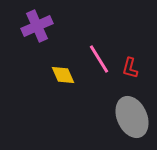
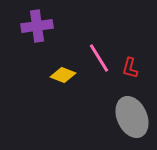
purple cross: rotated 16 degrees clockwise
pink line: moved 1 px up
yellow diamond: rotated 45 degrees counterclockwise
